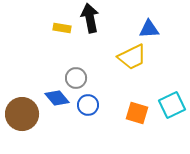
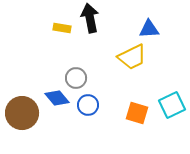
brown circle: moved 1 px up
